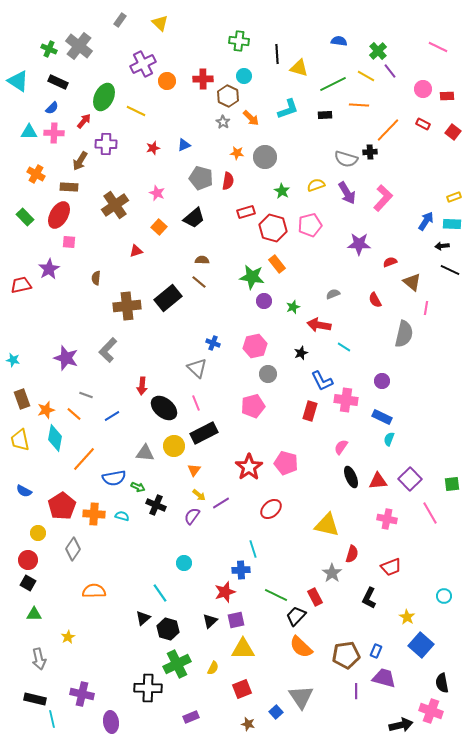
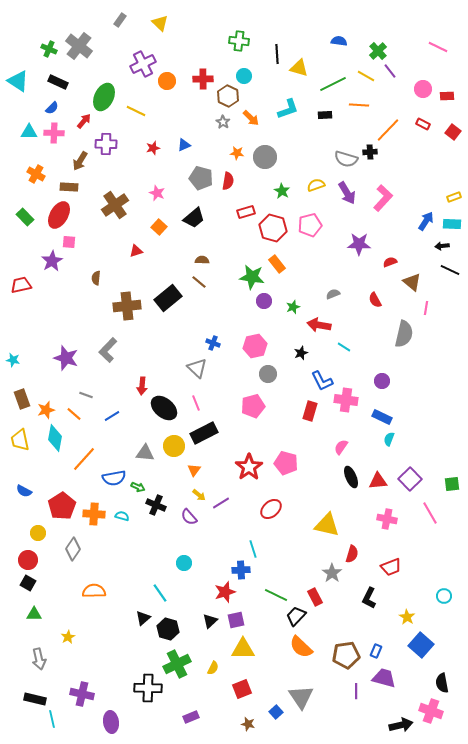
purple star at (49, 269): moved 3 px right, 8 px up
purple semicircle at (192, 516): moved 3 px left, 1 px down; rotated 78 degrees counterclockwise
